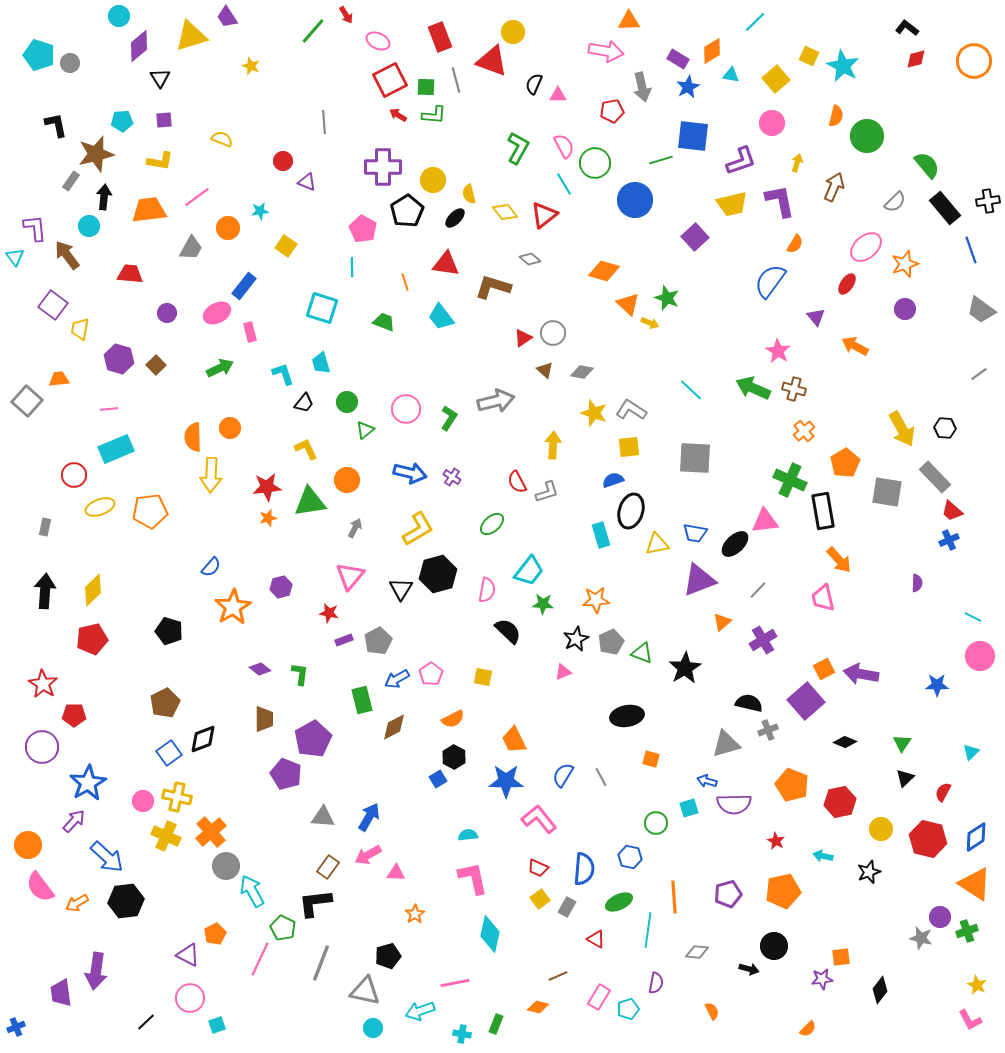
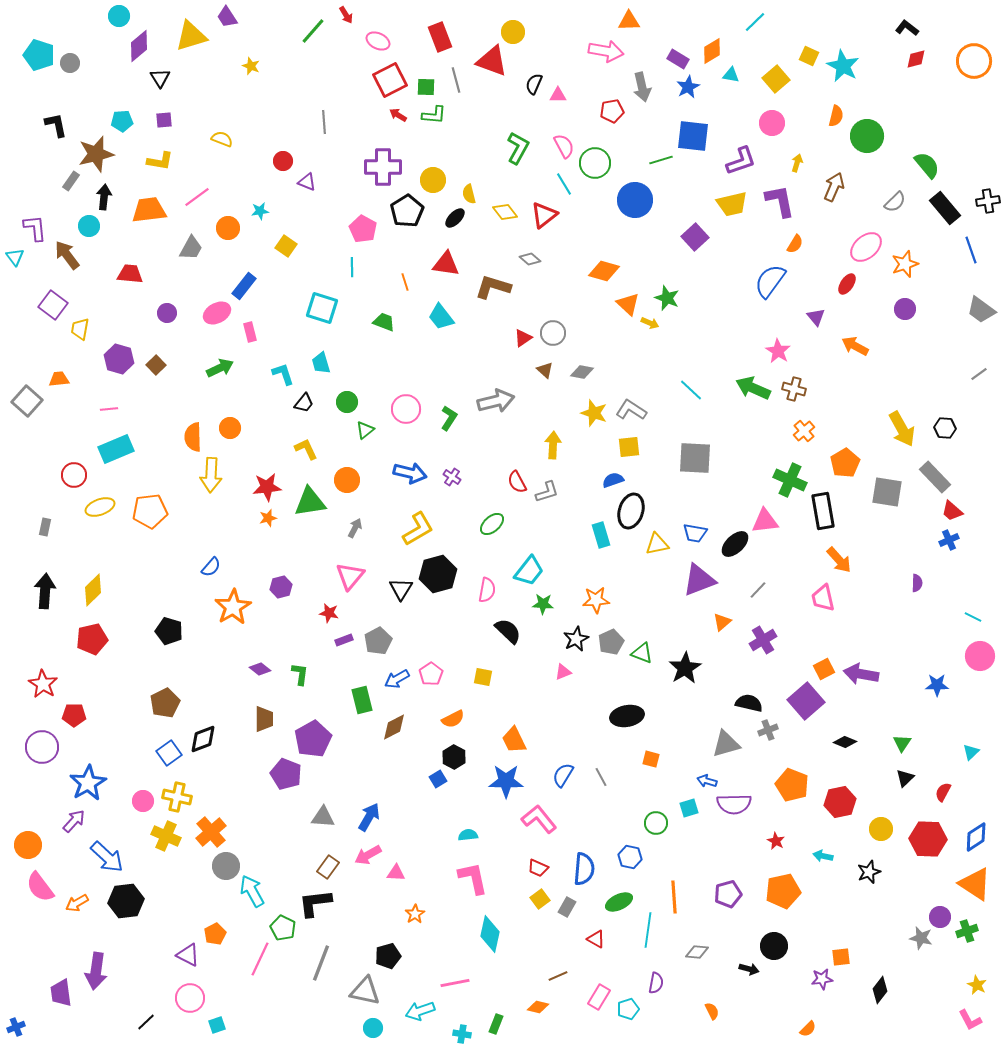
red hexagon at (928, 839): rotated 12 degrees counterclockwise
